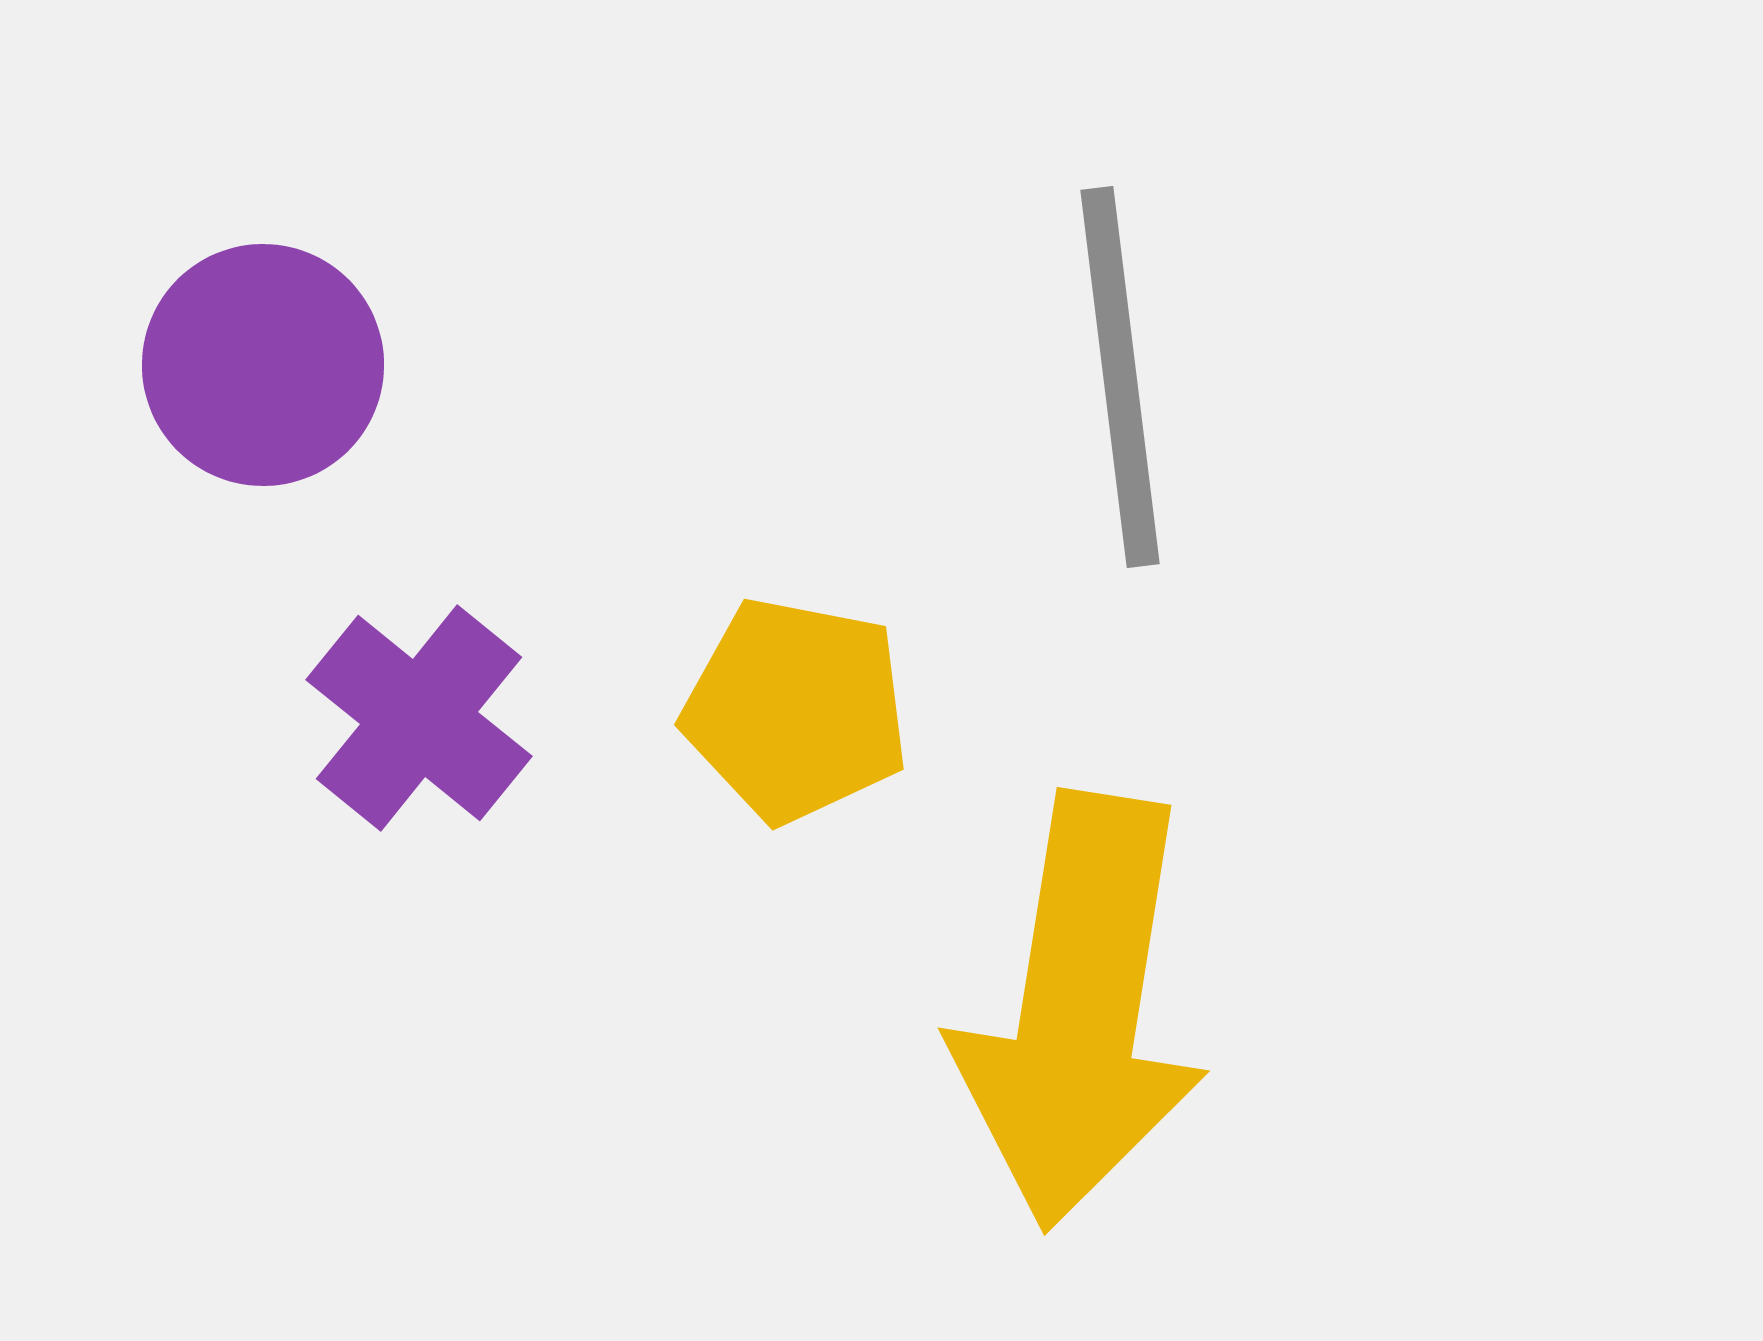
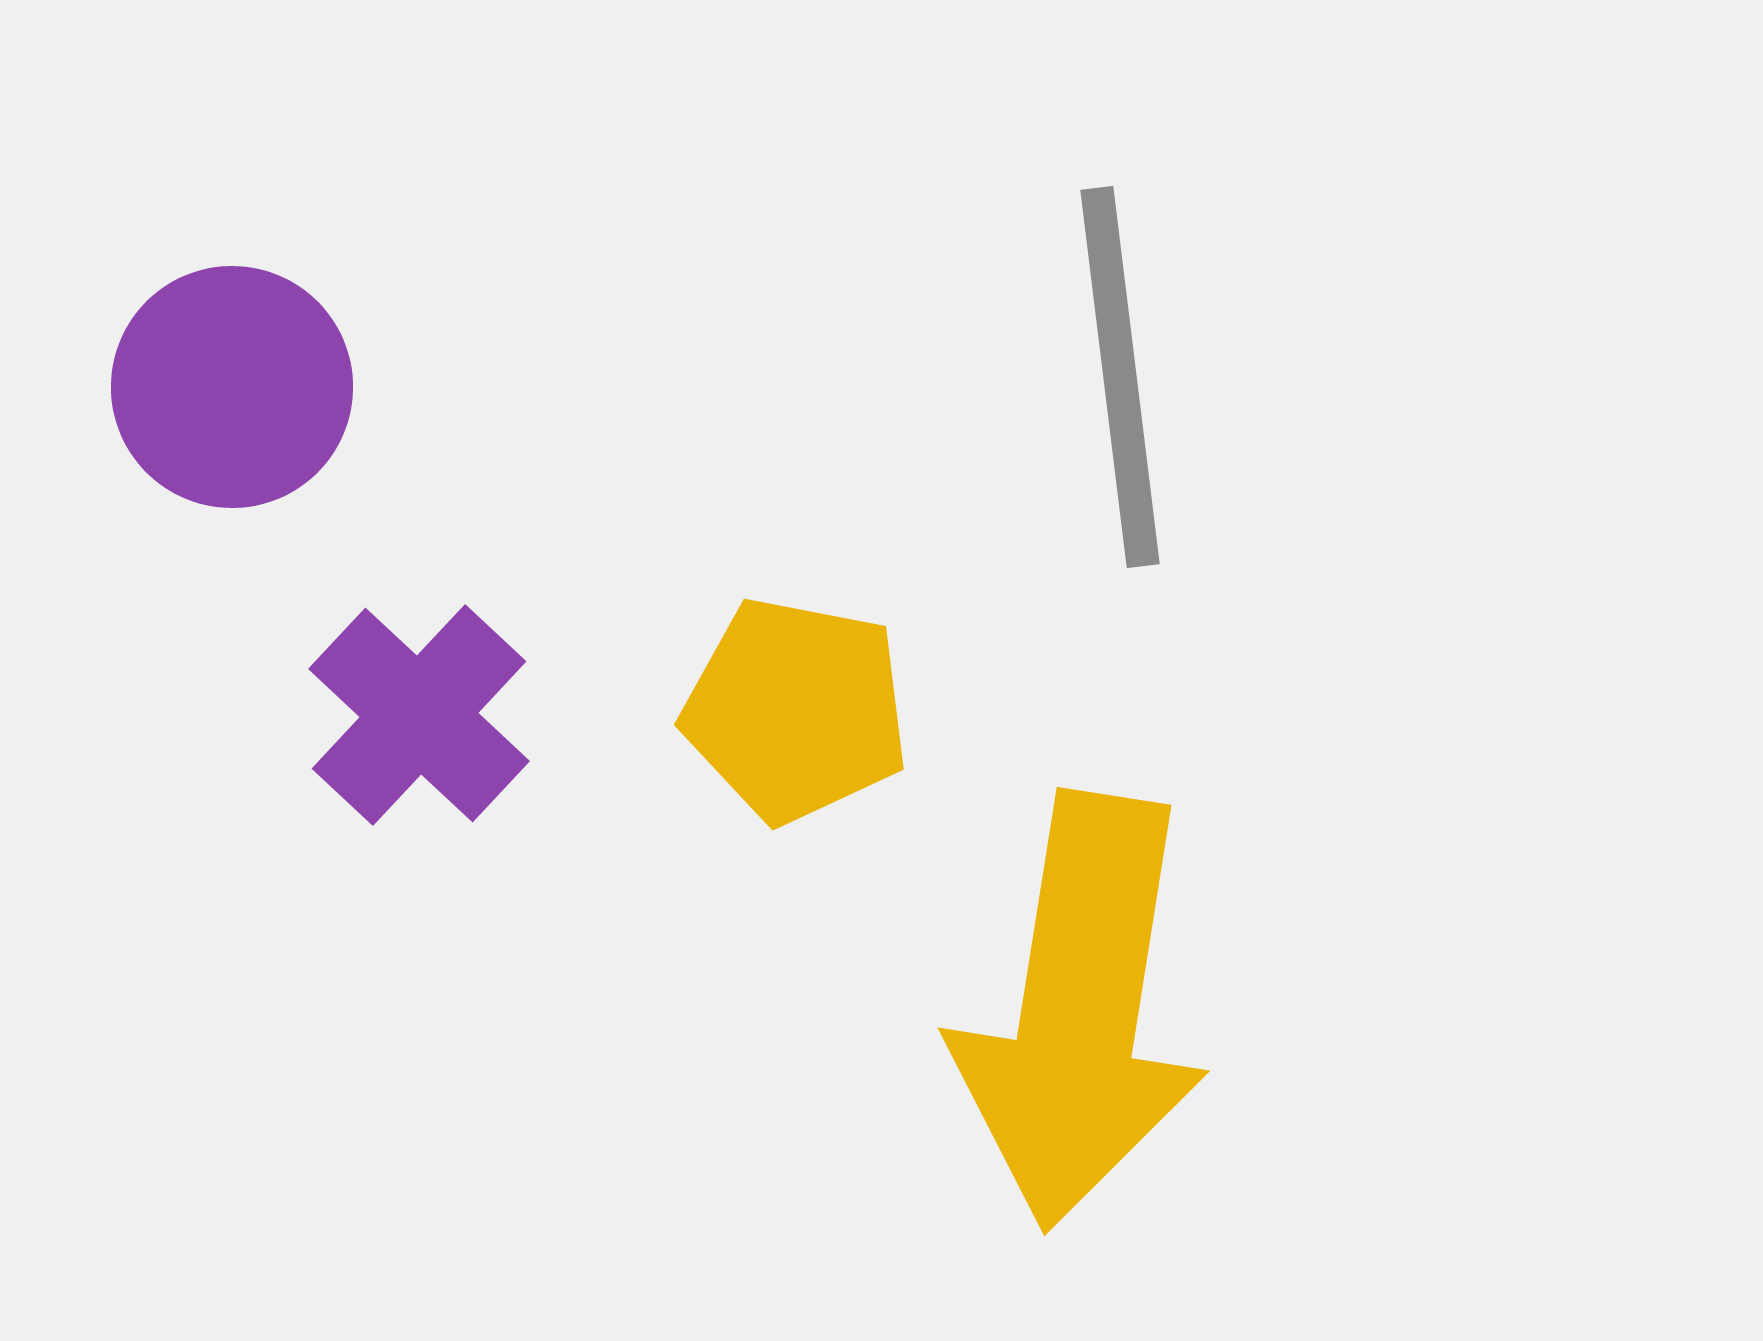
purple circle: moved 31 px left, 22 px down
purple cross: moved 3 px up; rotated 4 degrees clockwise
